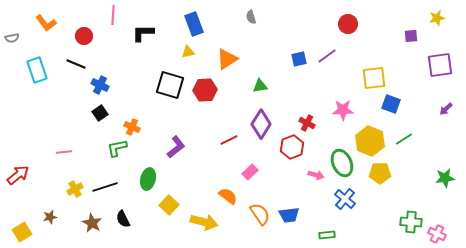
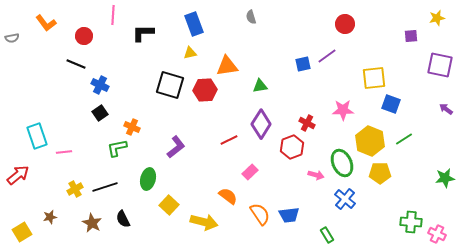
red circle at (348, 24): moved 3 px left
yellow triangle at (188, 52): moved 2 px right, 1 px down
orange triangle at (227, 59): moved 7 px down; rotated 25 degrees clockwise
blue square at (299, 59): moved 4 px right, 5 px down
purple square at (440, 65): rotated 20 degrees clockwise
cyan rectangle at (37, 70): moved 66 px down
purple arrow at (446, 109): rotated 80 degrees clockwise
green rectangle at (327, 235): rotated 63 degrees clockwise
